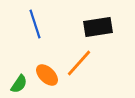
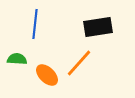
blue line: rotated 24 degrees clockwise
green semicircle: moved 2 px left, 25 px up; rotated 120 degrees counterclockwise
